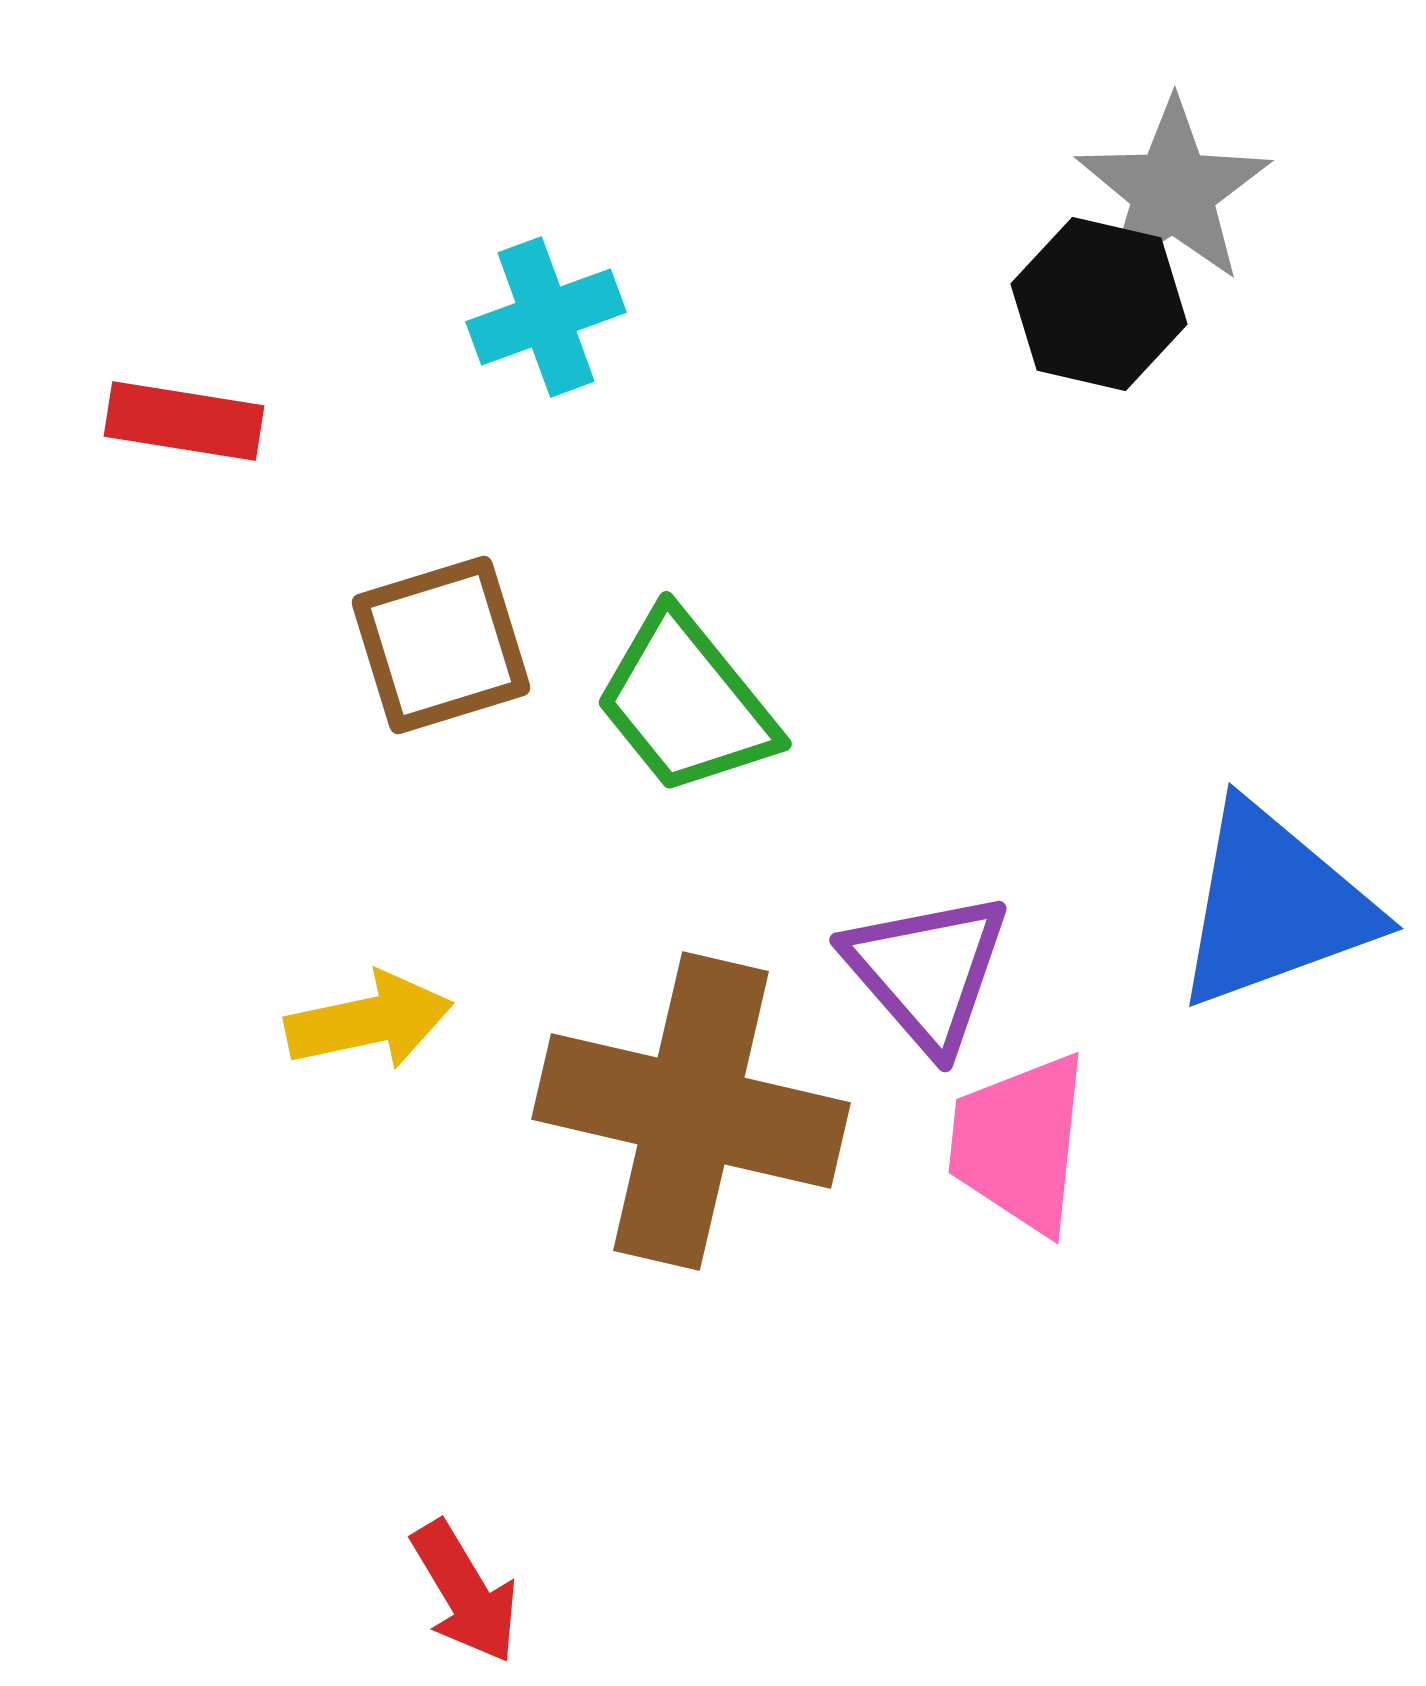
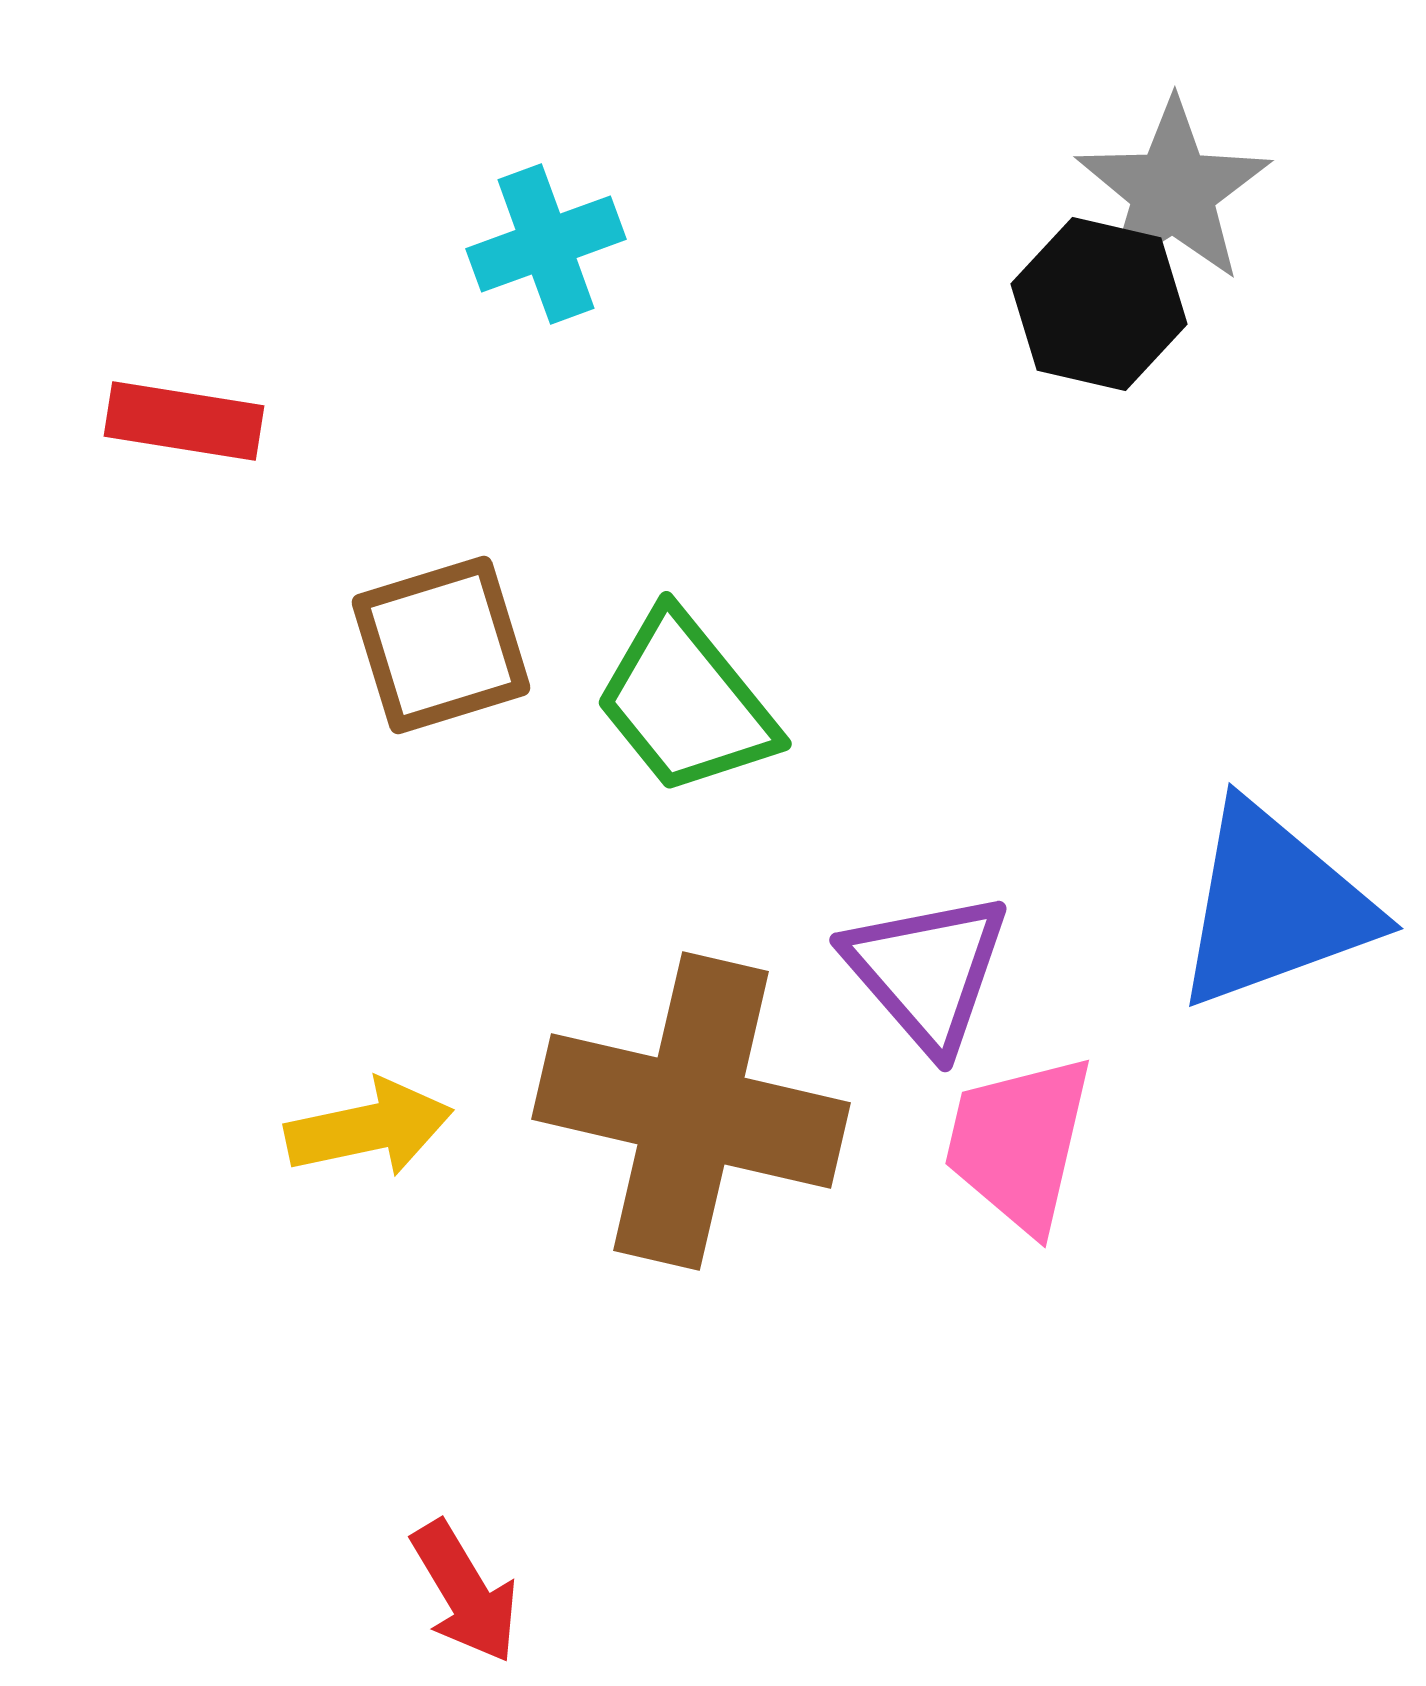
cyan cross: moved 73 px up
yellow arrow: moved 107 px down
pink trapezoid: rotated 7 degrees clockwise
